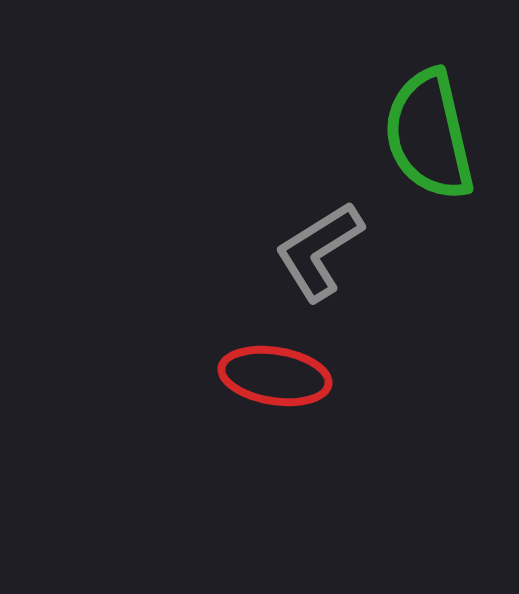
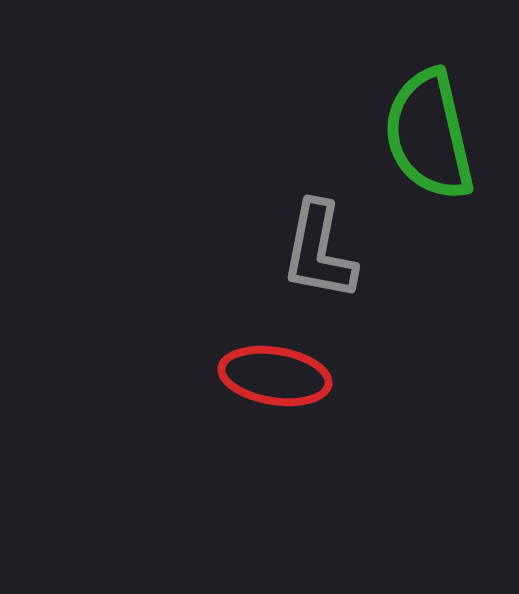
gray L-shape: rotated 47 degrees counterclockwise
